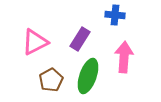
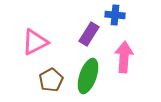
purple rectangle: moved 9 px right, 5 px up
